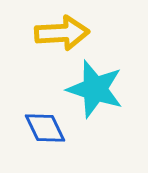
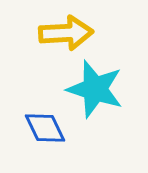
yellow arrow: moved 4 px right
